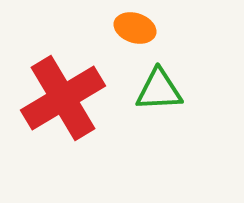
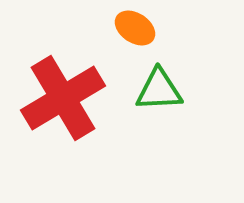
orange ellipse: rotated 15 degrees clockwise
